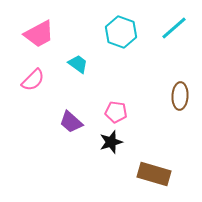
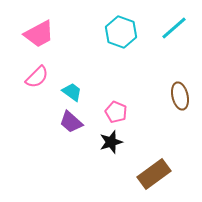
cyan trapezoid: moved 6 px left, 28 px down
pink semicircle: moved 4 px right, 3 px up
brown ellipse: rotated 16 degrees counterclockwise
pink pentagon: rotated 15 degrees clockwise
brown rectangle: rotated 52 degrees counterclockwise
